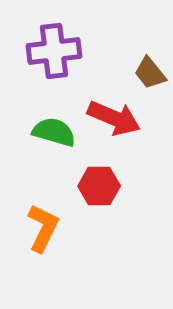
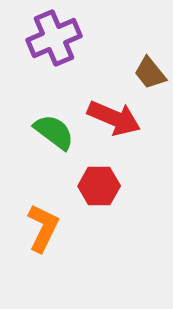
purple cross: moved 13 px up; rotated 16 degrees counterclockwise
green semicircle: rotated 21 degrees clockwise
